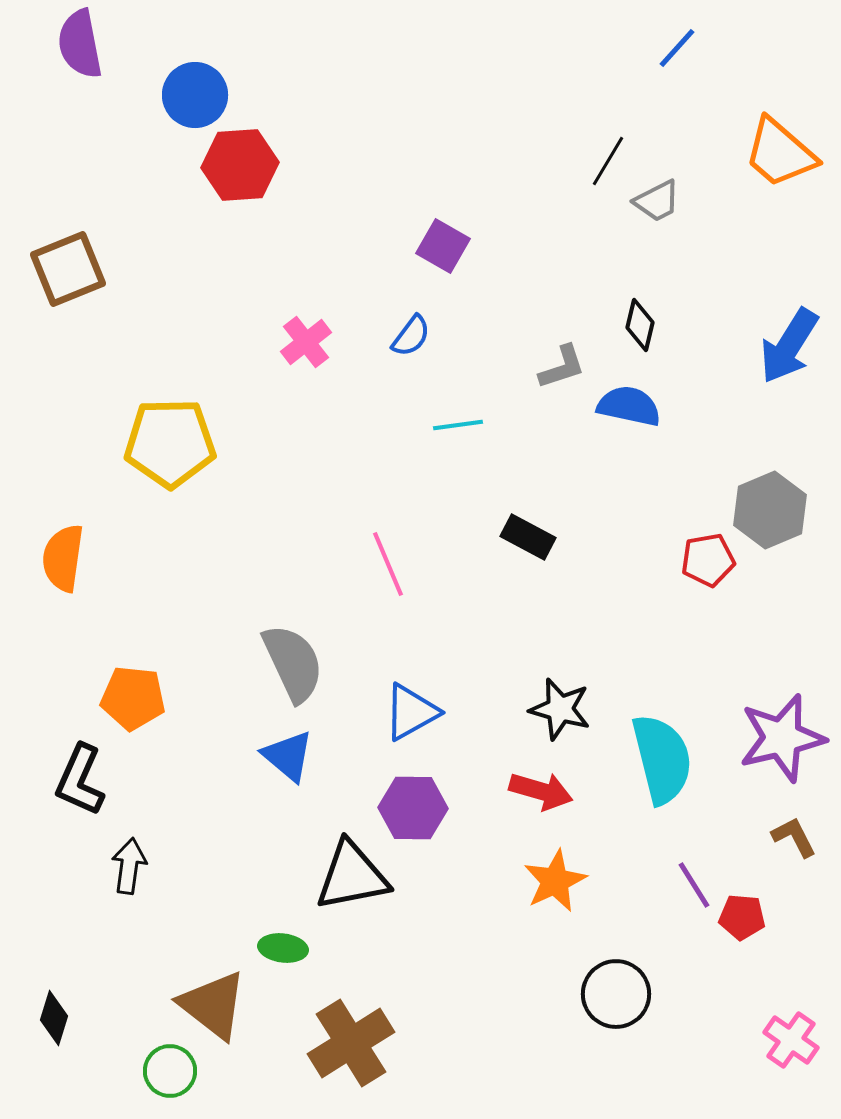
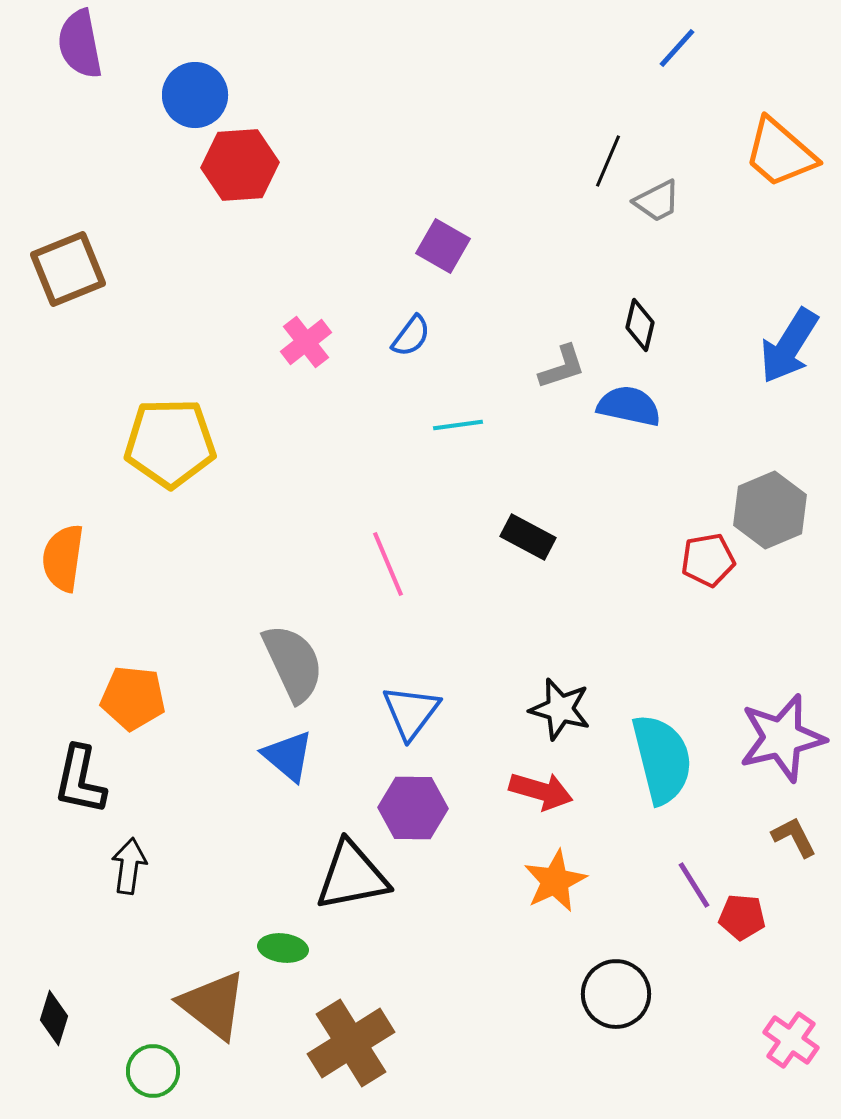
black line at (608, 161): rotated 8 degrees counterclockwise
blue triangle at (411, 712): rotated 24 degrees counterclockwise
black L-shape at (80, 780): rotated 12 degrees counterclockwise
green circle at (170, 1071): moved 17 px left
